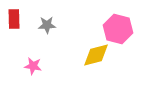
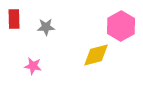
gray star: moved 1 px left, 2 px down
pink hexagon: moved 3 px right, 3 px up; rotated 16 degrees clockwise
